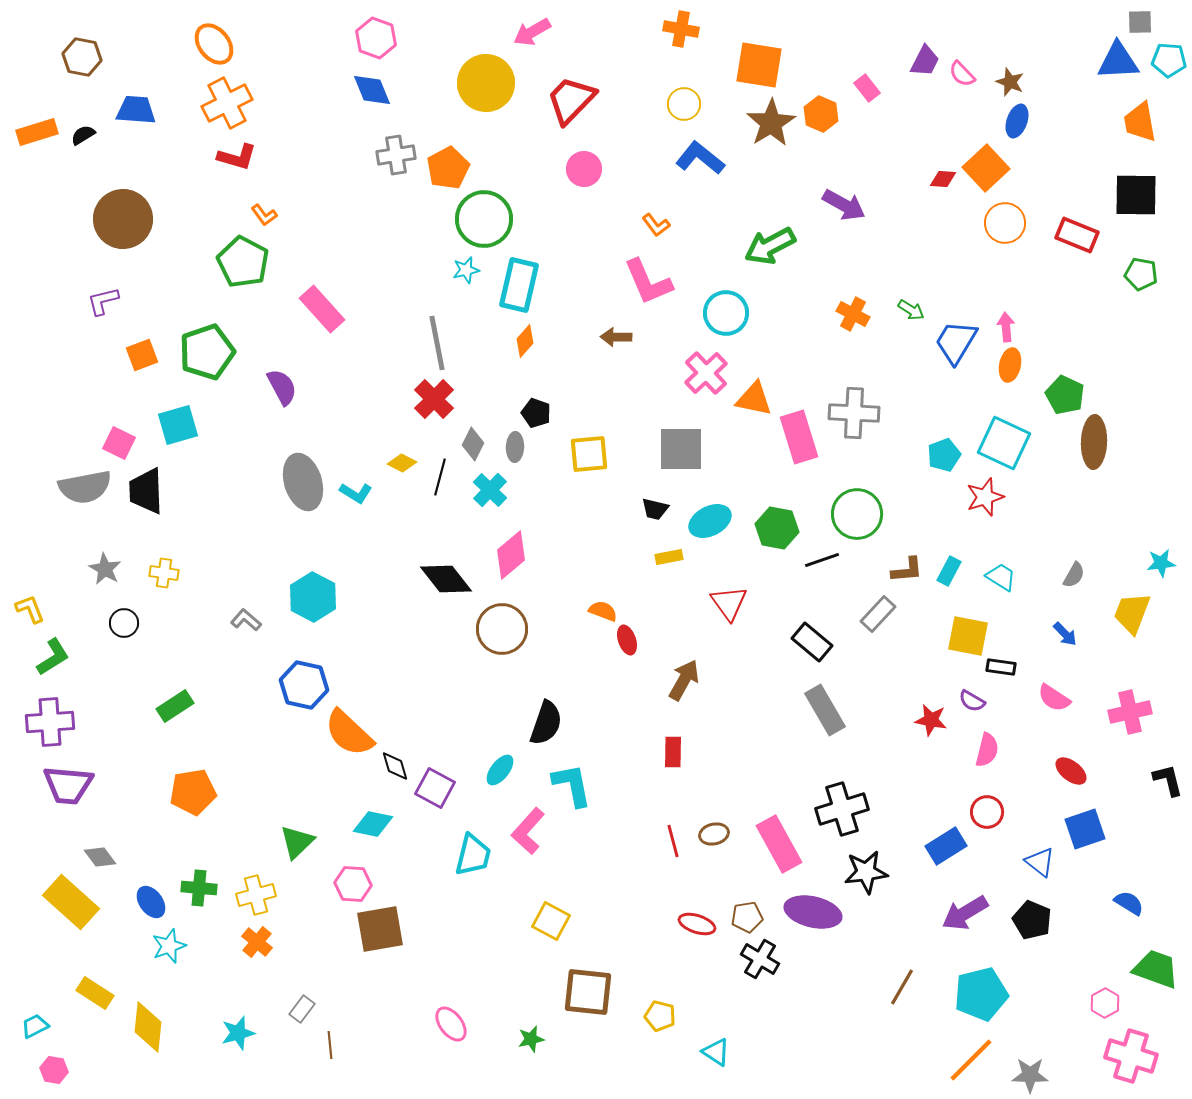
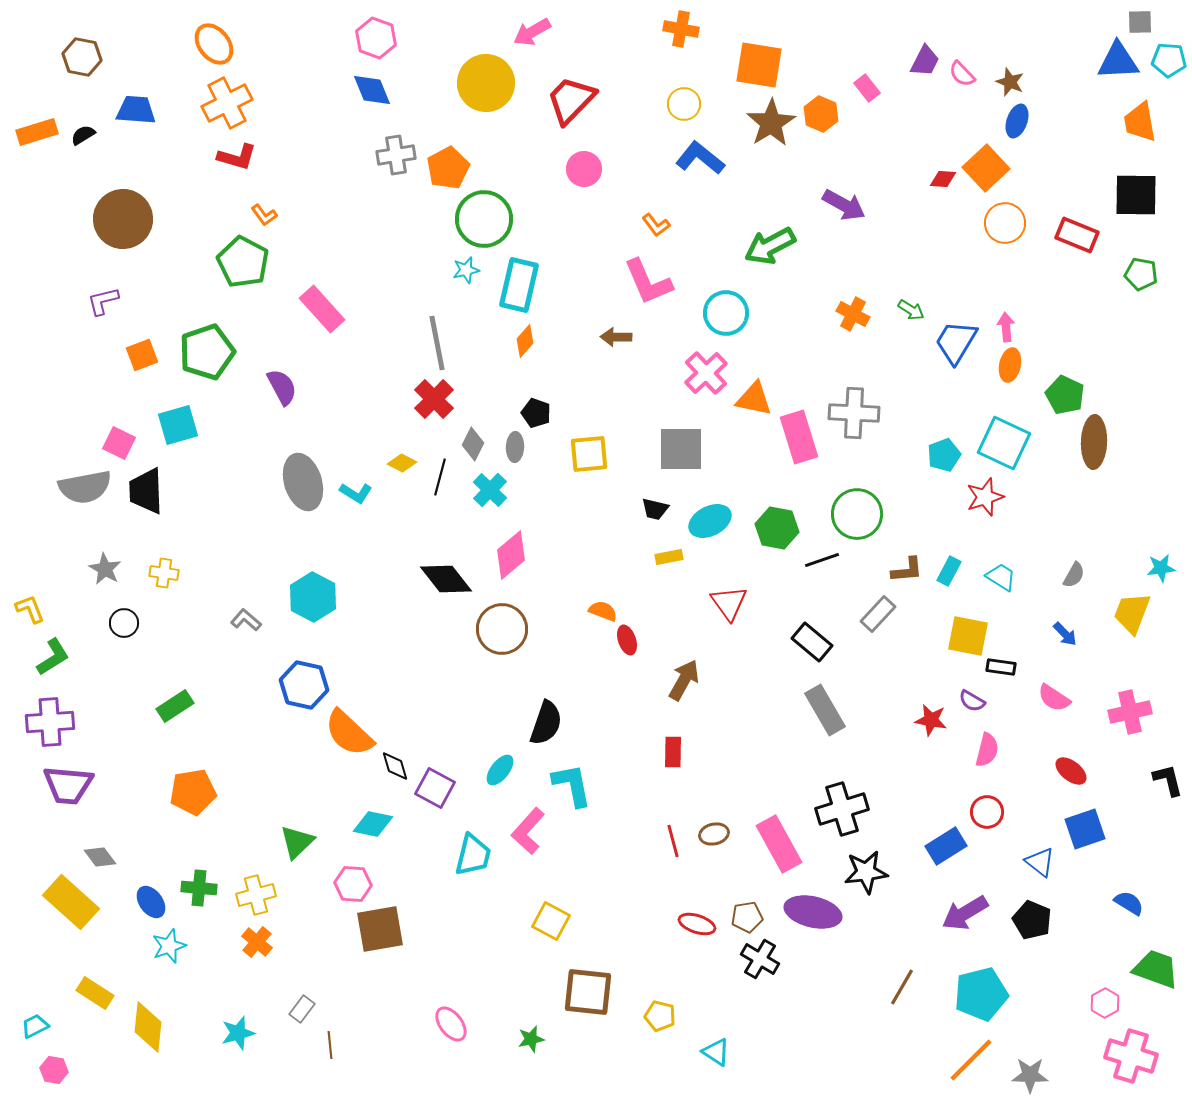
cyan star at (1161, 563): moved 5 px down
